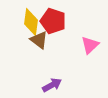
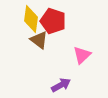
yellow diamond: moved 3 px up
pink triangle: moved 8 px left, 10 px down
purple arrow: moved 9 px right
